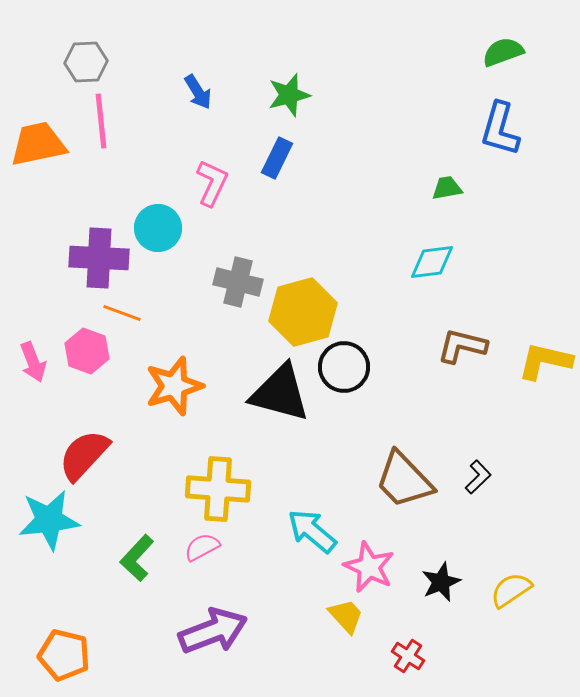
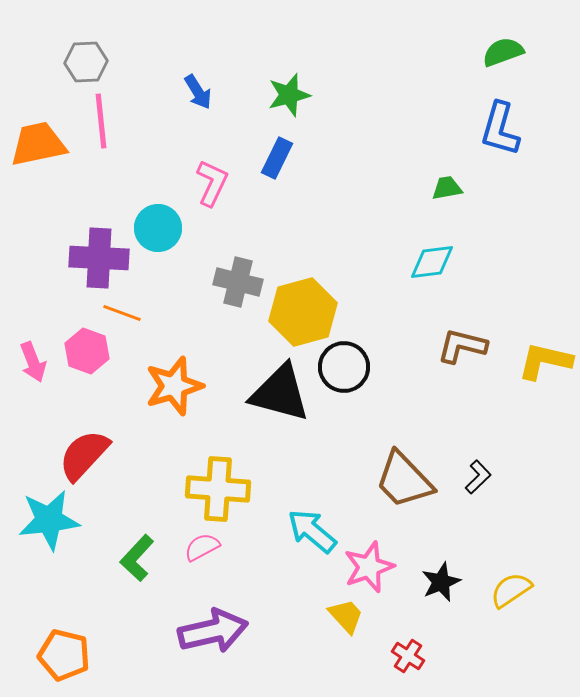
pink star: rotated 27 degrees clockwise
purple arrow: rotated 8 degrees clockwise
